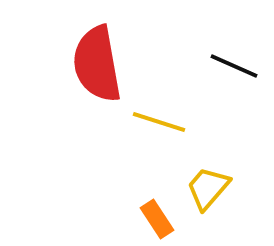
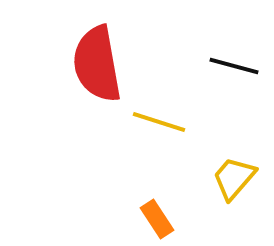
black line: rotated 9 degrees counterclockwise
yellow trapezoid: moved 26 px right, 10 px up
